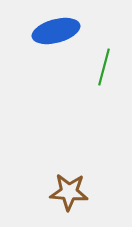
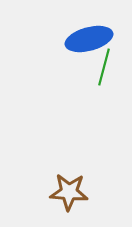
blue ellipse: moved 33 px right, 8 px down
